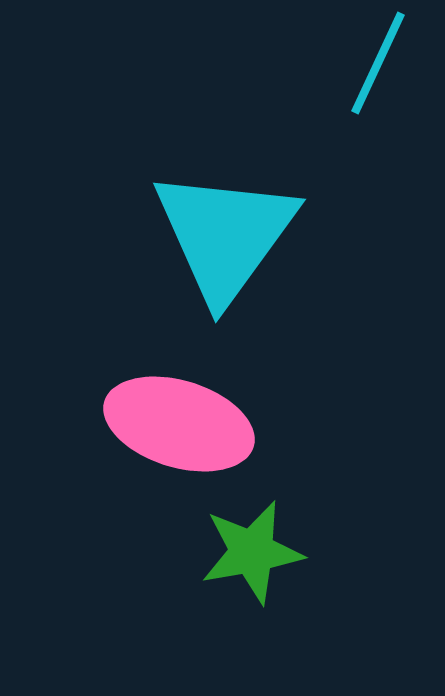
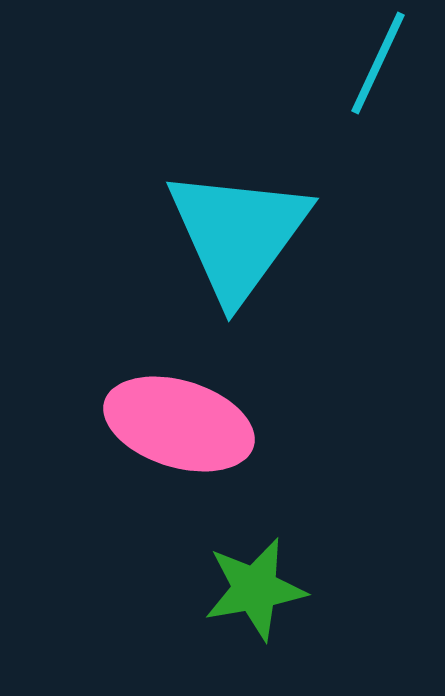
cyan triangle: moved 13 px right, 1 px up
green star: moved 3 px right, 37 px down
